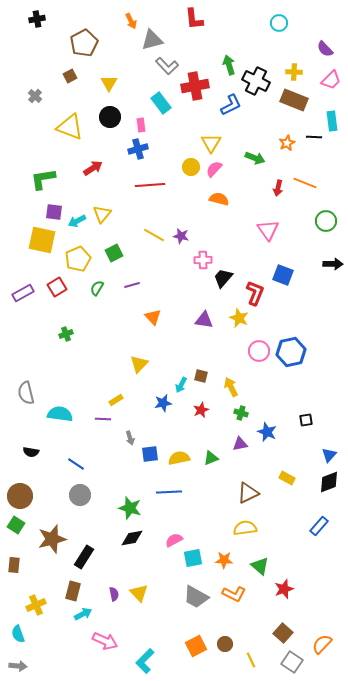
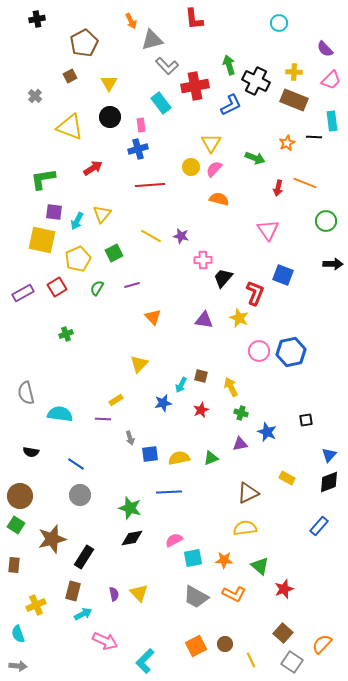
cyan arrow at (77, 221): rotated 36 degrees counterclockwise
yellow line at (154, 235): moved 3 px left, 1 px down
